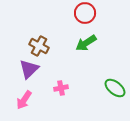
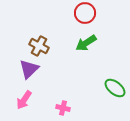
pink cross: moved 2 px right, 20 px down; rotated 24 degrees clockwise
